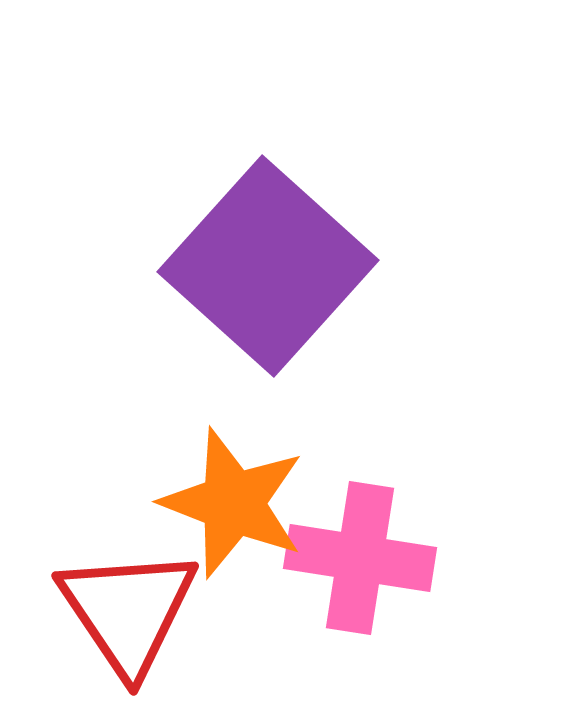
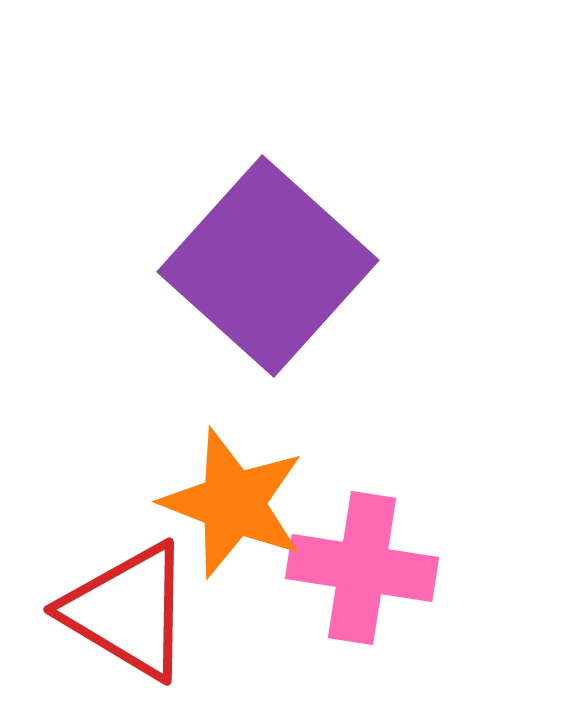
pink cross: moved 2 px right, 10 px down
red triangle: rotated 25 degrees counterclockwise
